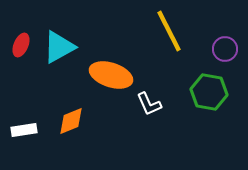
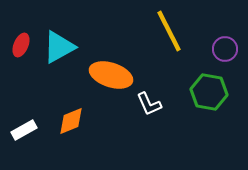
white rectangle: rotated 20 degrees counterclockwise
